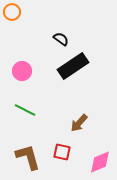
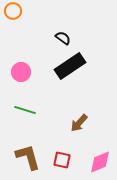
orange circle: moved 1 px right, 1 px up
black semicircle: moved 2 px right, 1 px up
black rectangle: moved 3 px left
pink circle: moved 1 px left, 1 px down
green line: rotated 10 degrees counterclockwise
red square: moved 8 px down
